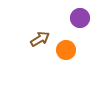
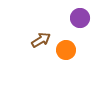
brown arrow: moved 1 px right, 1 px down
